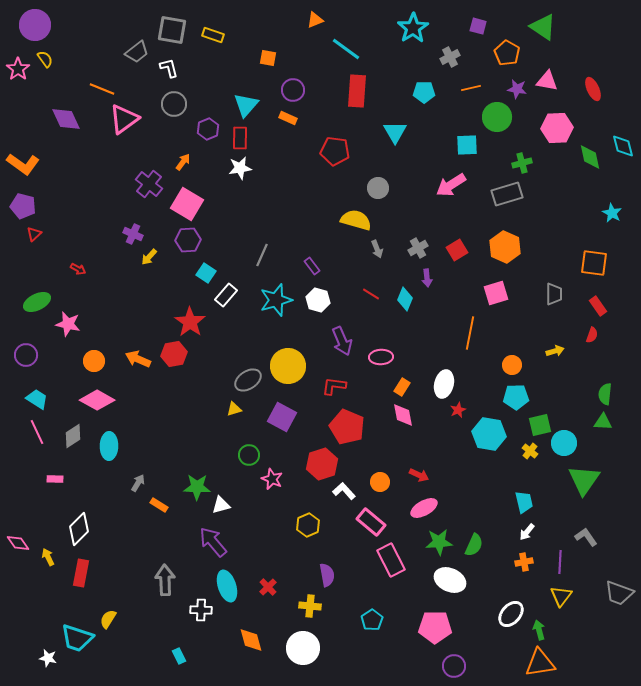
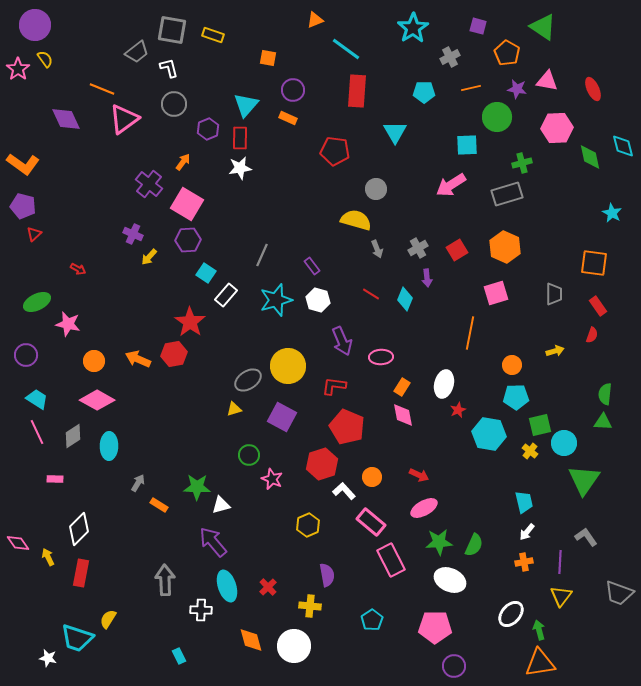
gray circle at (378, 188): moved 2 px left, 1 px down
orange circle at (380, 482): moved 8 px left, 5 px up
white circle at (303, 648): moved 9 px left, 2 px up
